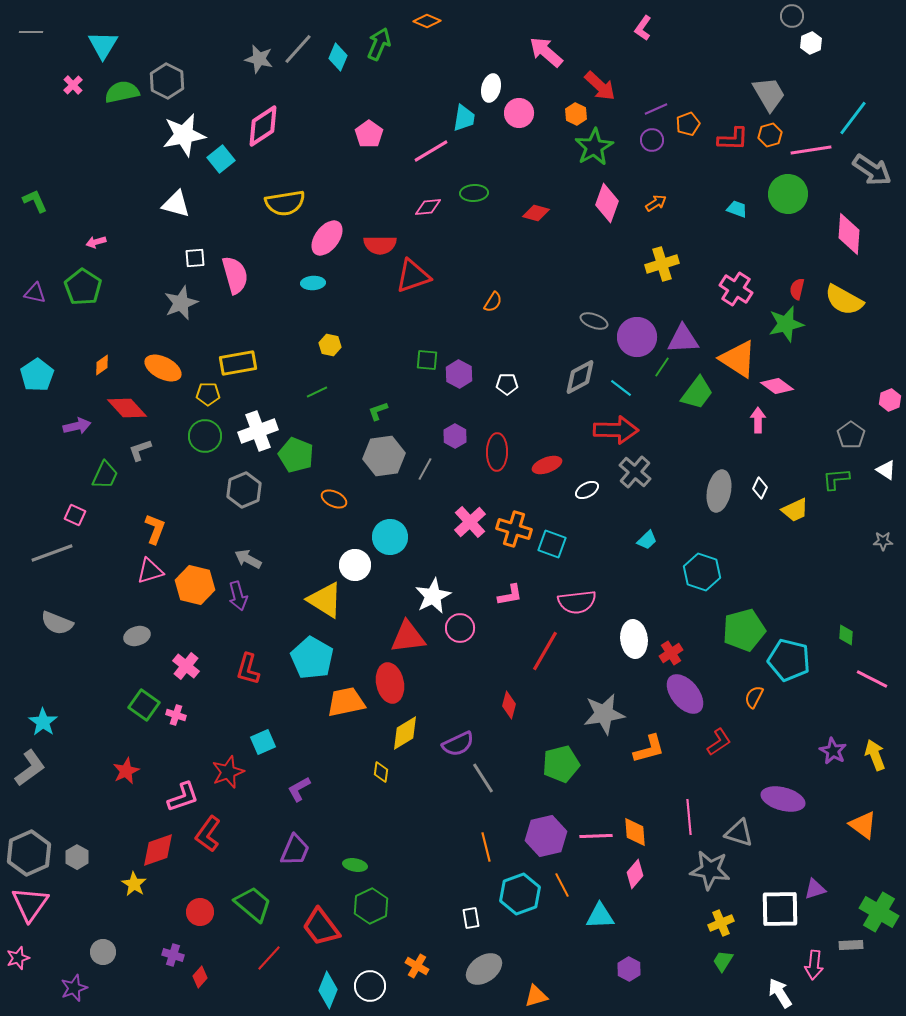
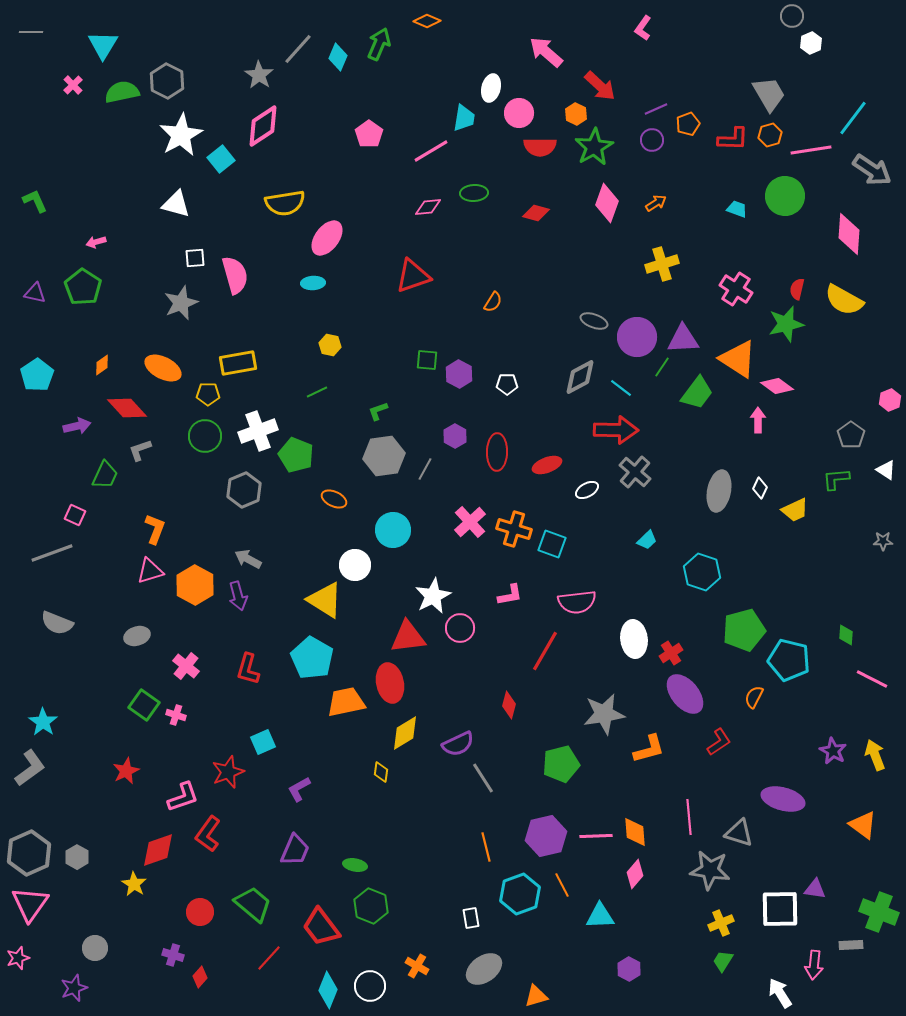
gray star at (259, 59): moved 16 px down; rotated 20 degrees clockwise
white star at (184, 135): moved 3 px left; rotated 18 degrees counterclockwise
green circle at (788, 194): moved 3 px left, 2 px down
red semicircle at (380, 245): moved 160 px right, 98 px up
cyan circle at (390, 537): moved 3 px right, 7 px up
orange hexagon at (195, 585): rotated 15 degrees clockwise
purple triangle at (815, 889): rotated 25 degrees clockwise
green hexagon at (371, 906): rotated 12 degrees counterclockwise
green cross at (879, 912): rotated 9 degrees counterclockwise
gray circle at (103, 952): moved 8 px left, 4 px up
